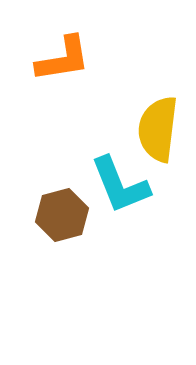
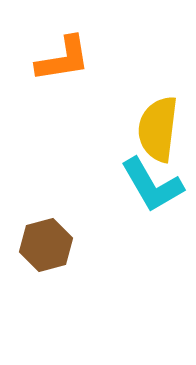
cyan L-shape: moved 32 px right; rotated 8 degrees counterclockwise
brown hexagon: moved 16 px left, 30 px down
